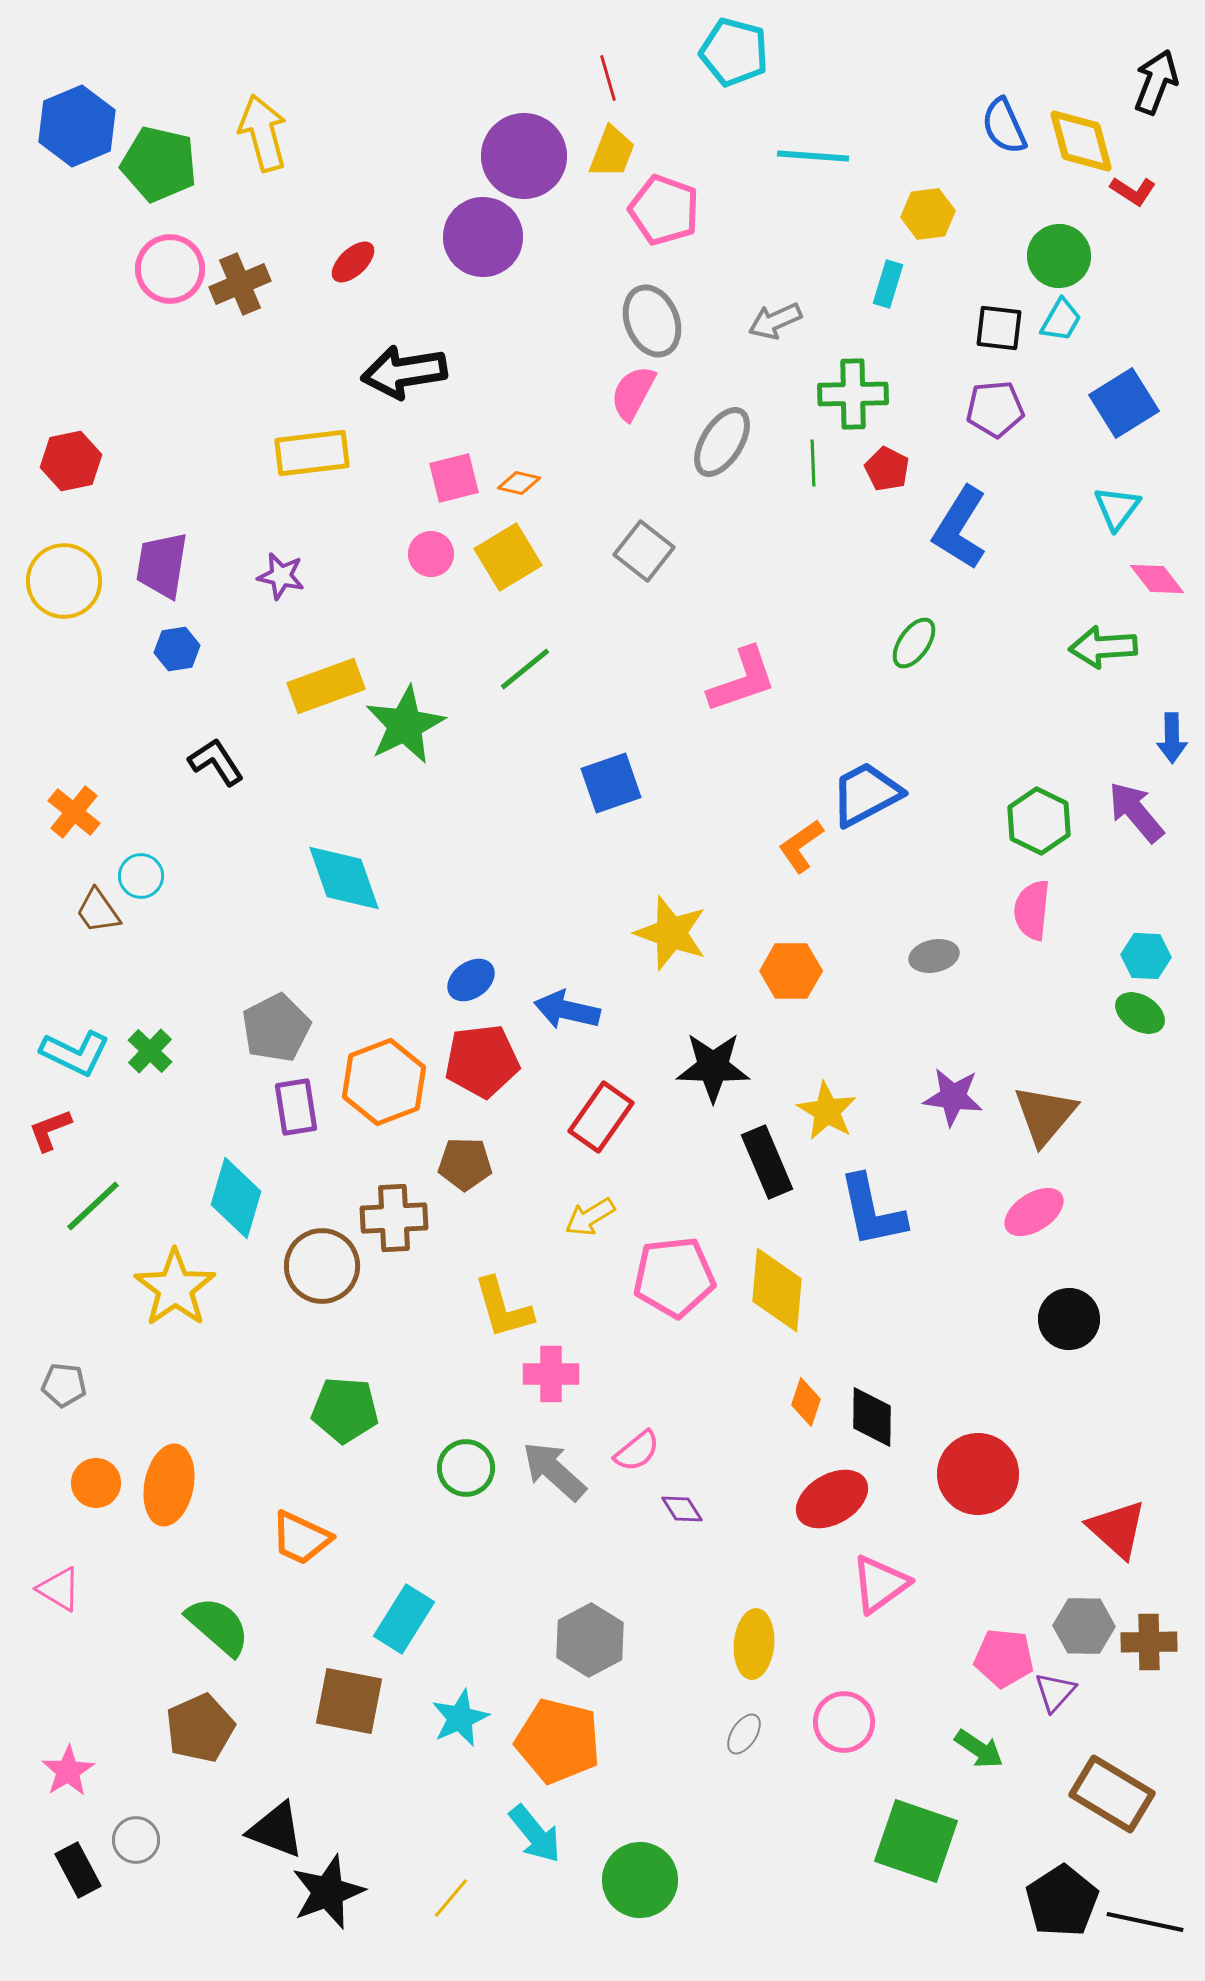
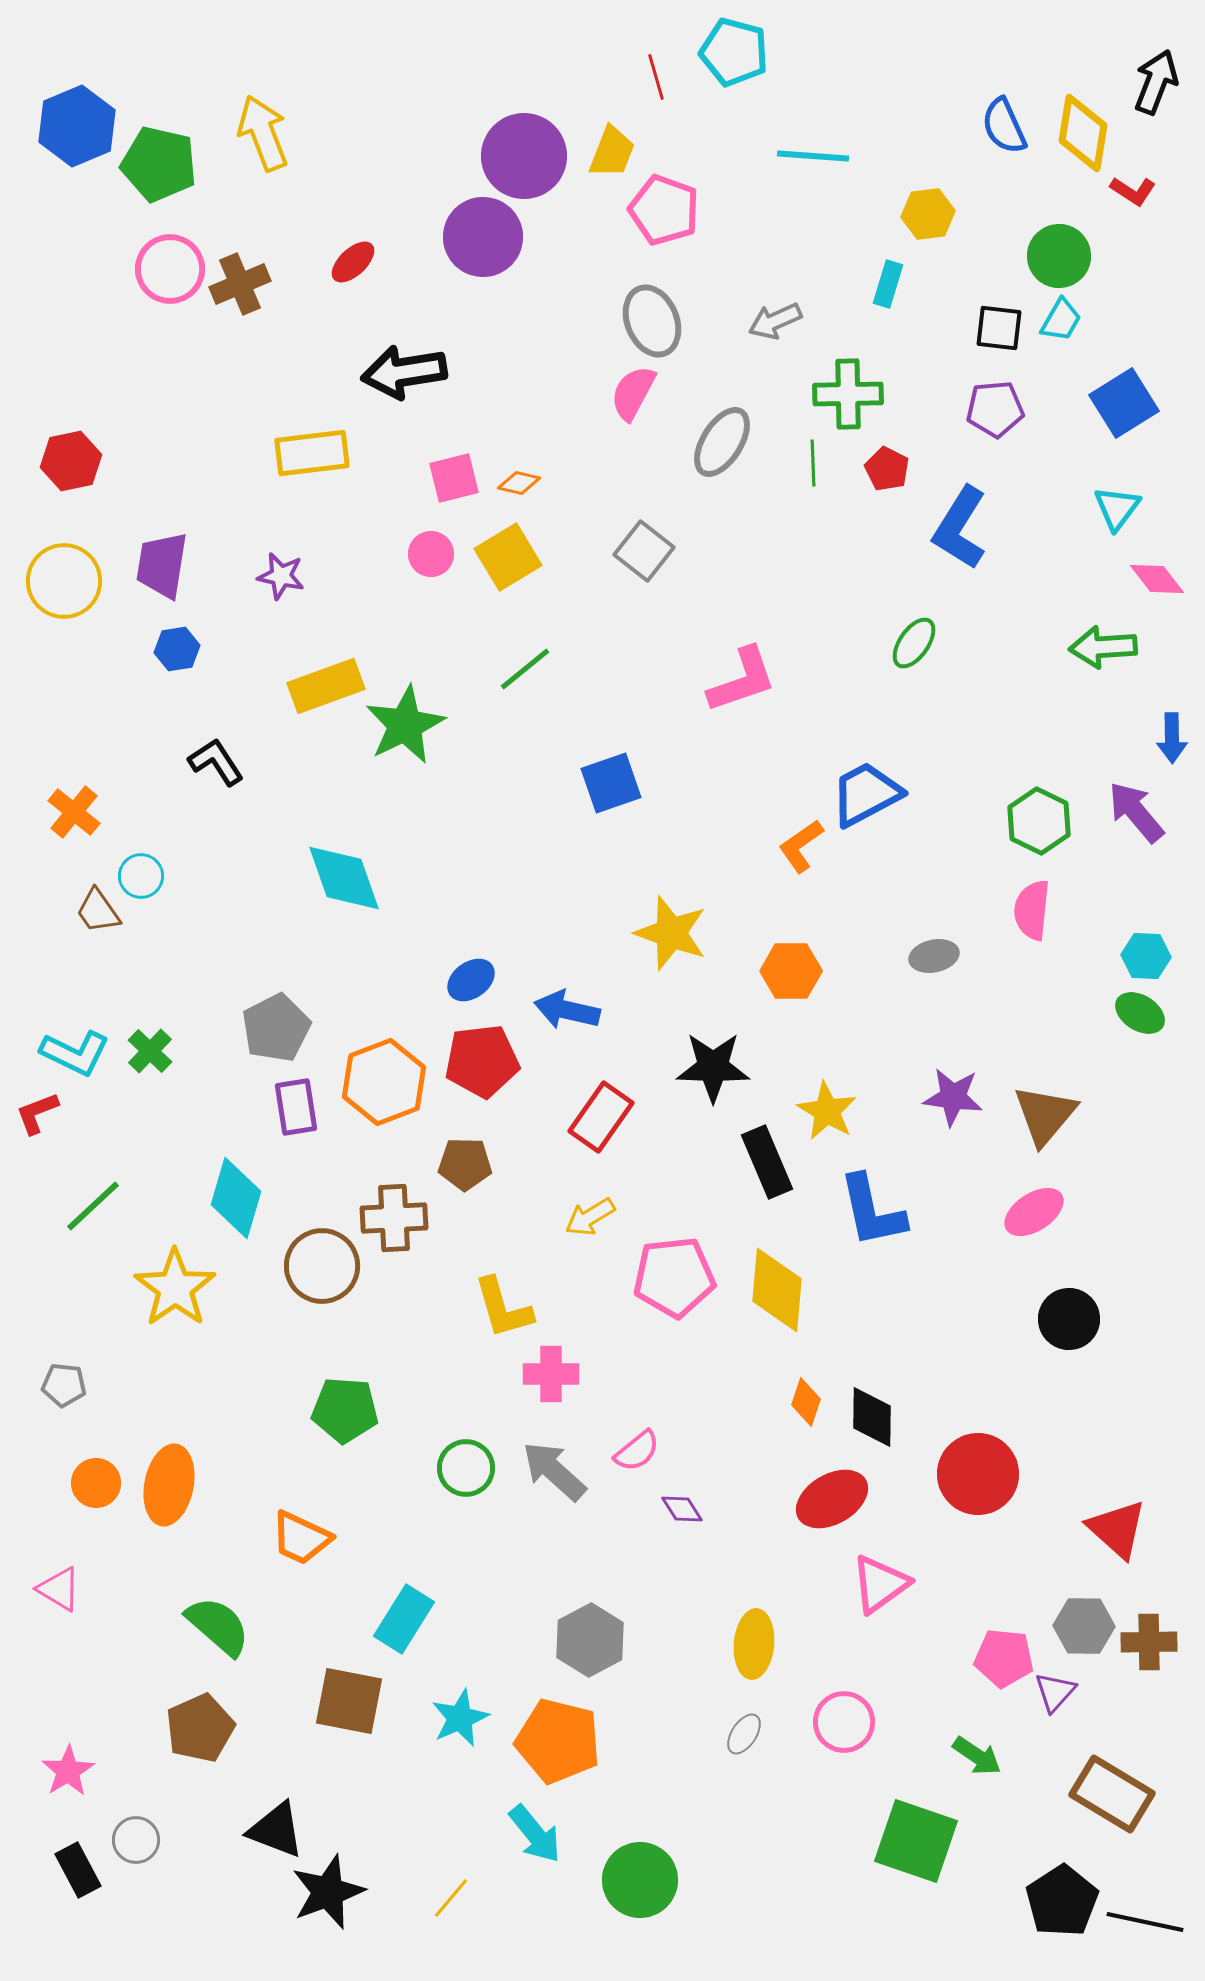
red line at (608, 78): moved 48 px right, 1 px up
yellow arrow at (263, 133): rotated 6 degrees counterclockwise
yellow diamond at (1081, 141): moved 2 px right, 8 px up; rotated 24 degrees clockwise
green cross at (853, 394): moved 5 px left
red L-shape at (50, 1130): moved 13 px left, 17 px up
green arrow at (979, 1749): moved 2 px left, 7 px down
